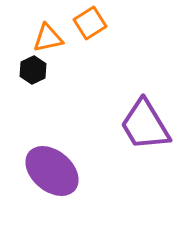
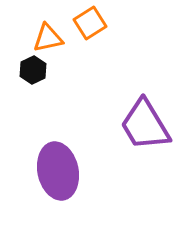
purple ellipse: moved 6 px right; rotated 38 degrees clockwise
